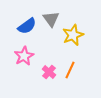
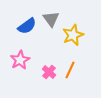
pink star: moved 4 px left, 4 px down
